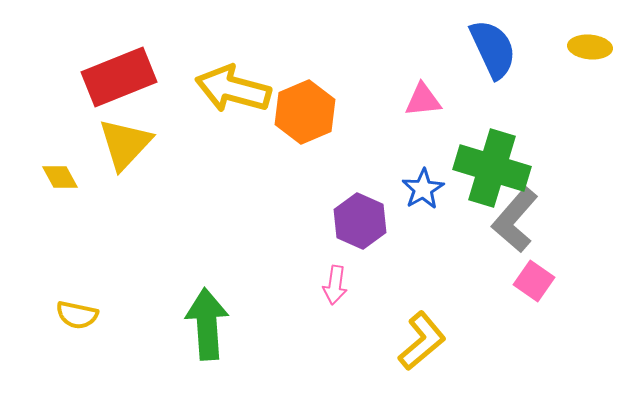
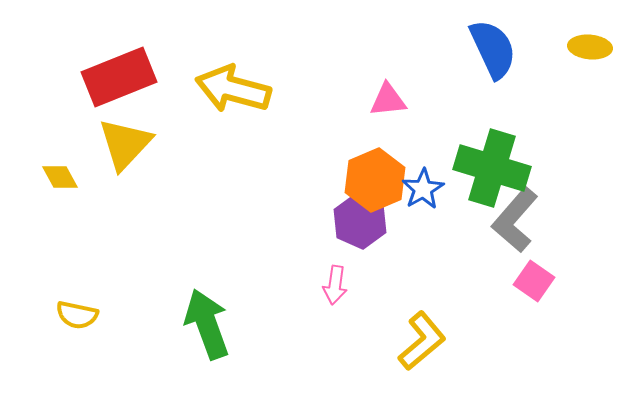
pink triangle: moved 35 px left
orange hexagon: moved 70 px right, 68 px down
green arrow: rotated 16 degrees counterclockwise
